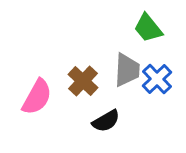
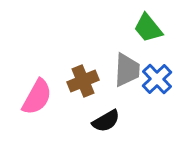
brown cross: rotated 24 degrees clockwise
